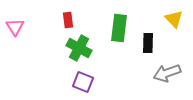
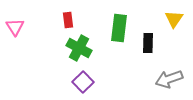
yellow triangle: rotated 18 degrees clockwise
gray arrow: moved 2 px right, 6 px down
purple square: rotated 25 degrees clockwise
